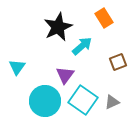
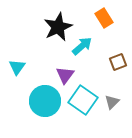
gray triangle: rotated 21 degrees counterclockwise
